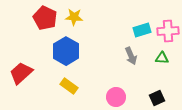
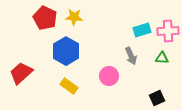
pink circle: moved 7 px left, 21 px up
